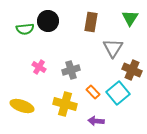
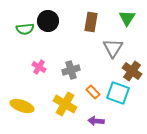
green triangle: moved 3 px left
brown cross: moved 1 px down; rotated 12 degrees clockwise
cyan square: rotated 30 degrees counterclockwise
yellow cross: rotated 15 degrees clockwise
